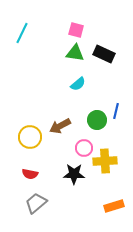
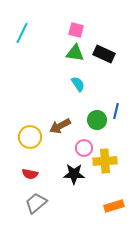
cyan semicircle: rotated 84 degrees counterclockwise
